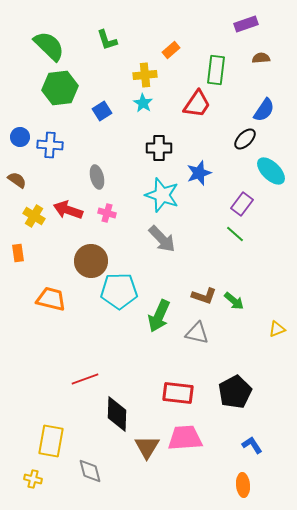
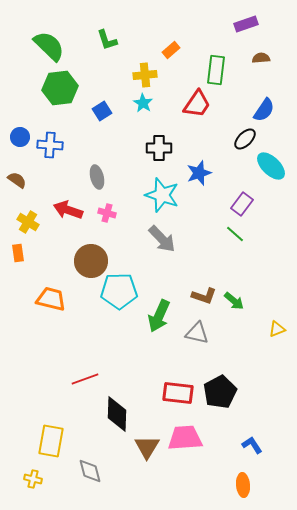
cyan ellipse at (271, 171): moved 5 px up
yellow cross at (34, 216): moved 6 px left, 6 px down
black pentagon at (235, 392): moved 15 px left
